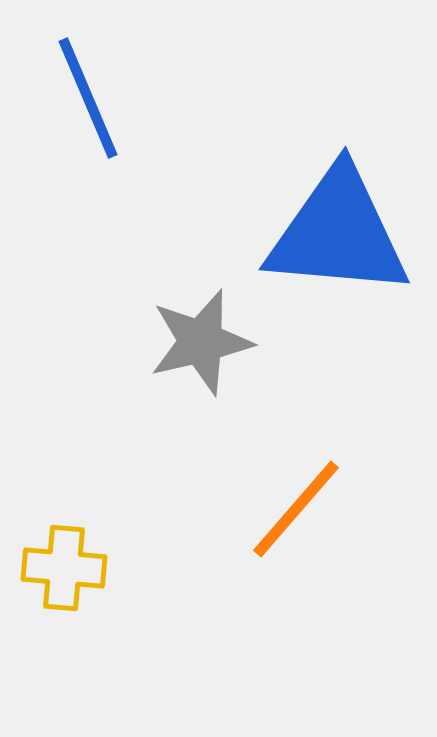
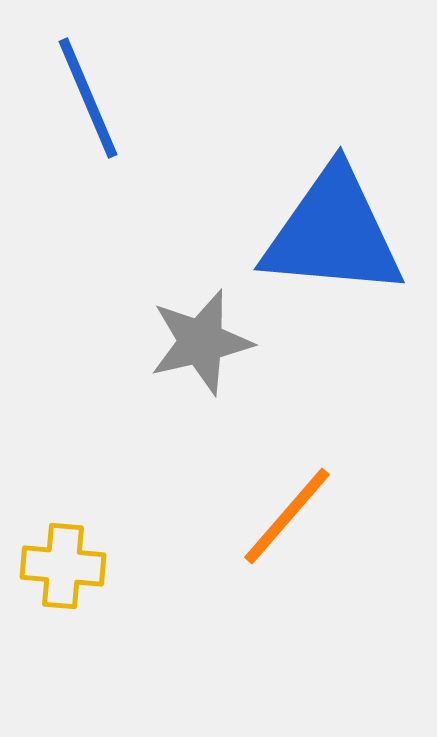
blue triangle: moved 5 px left
orange line: moved 9 px left, 7 px down
yellow cross: moved 1 px left, 2 px up
